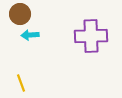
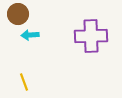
brown circle: moved 2 px left
yellow line: moved 3 px right, 1 px up
